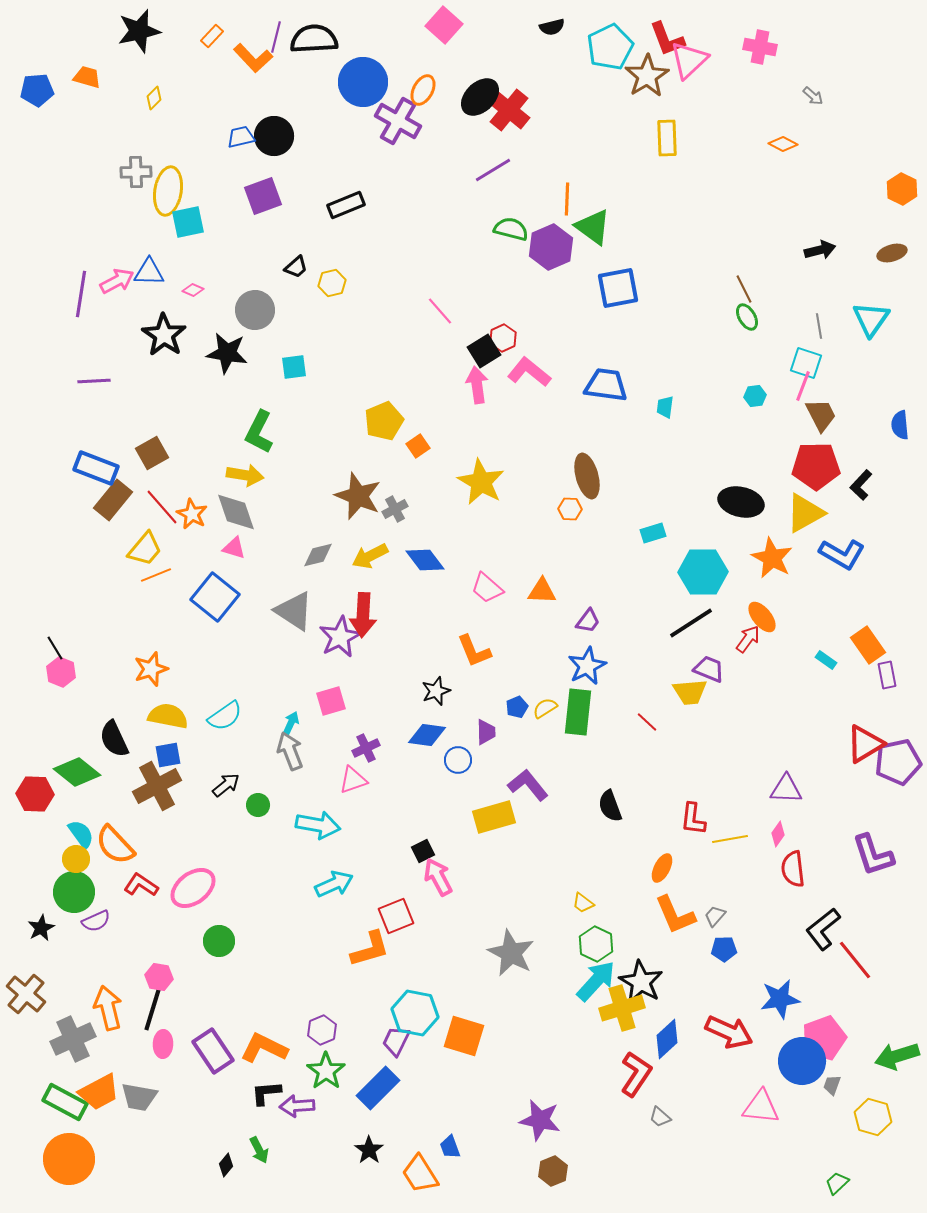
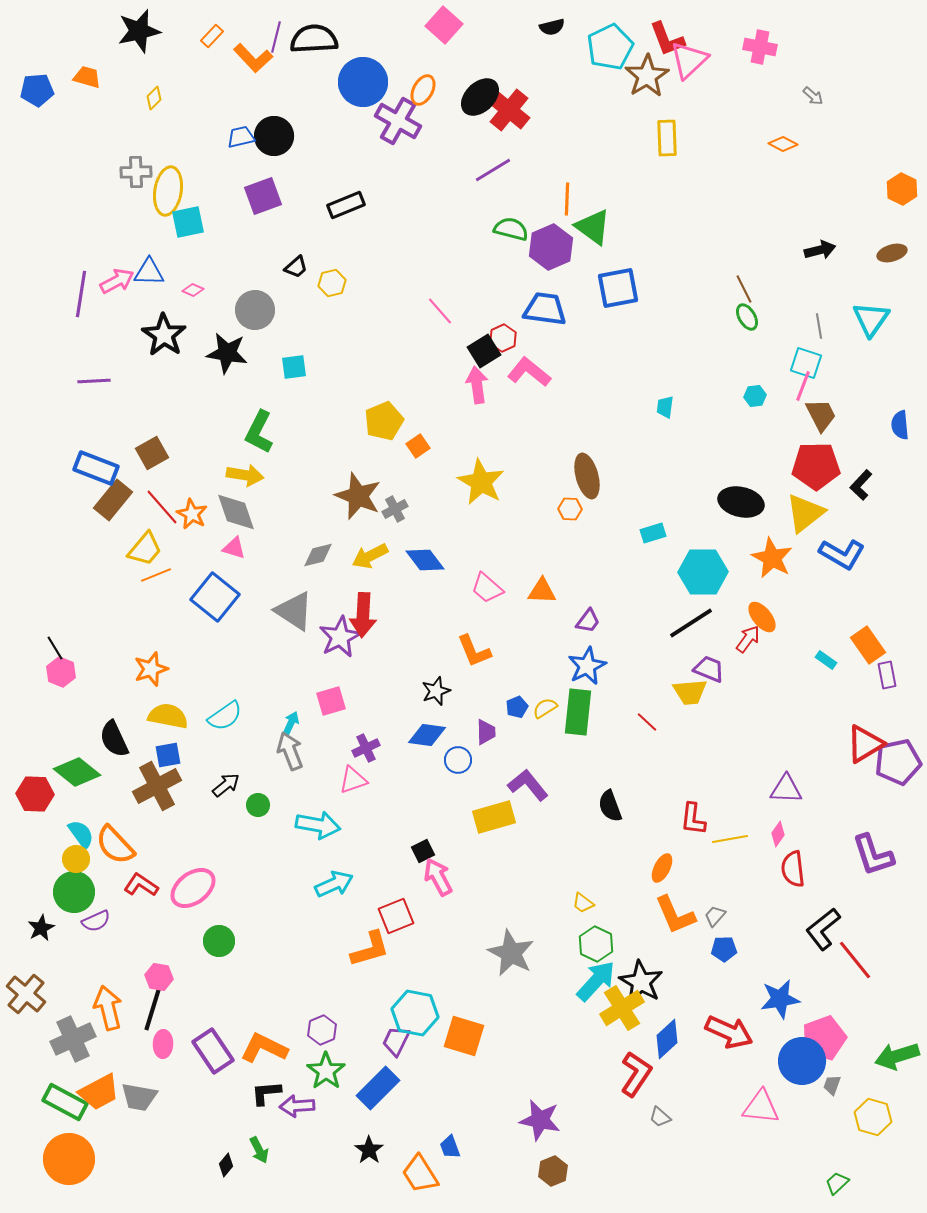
blue trapezoid at (606, 385): moved 61 px left, 76 px up
yellow triangle at (805, 513): rotated 9 degrees counterclockwise
yellow cross at (622, 1008): rotated 15 degrees counterclockwise
